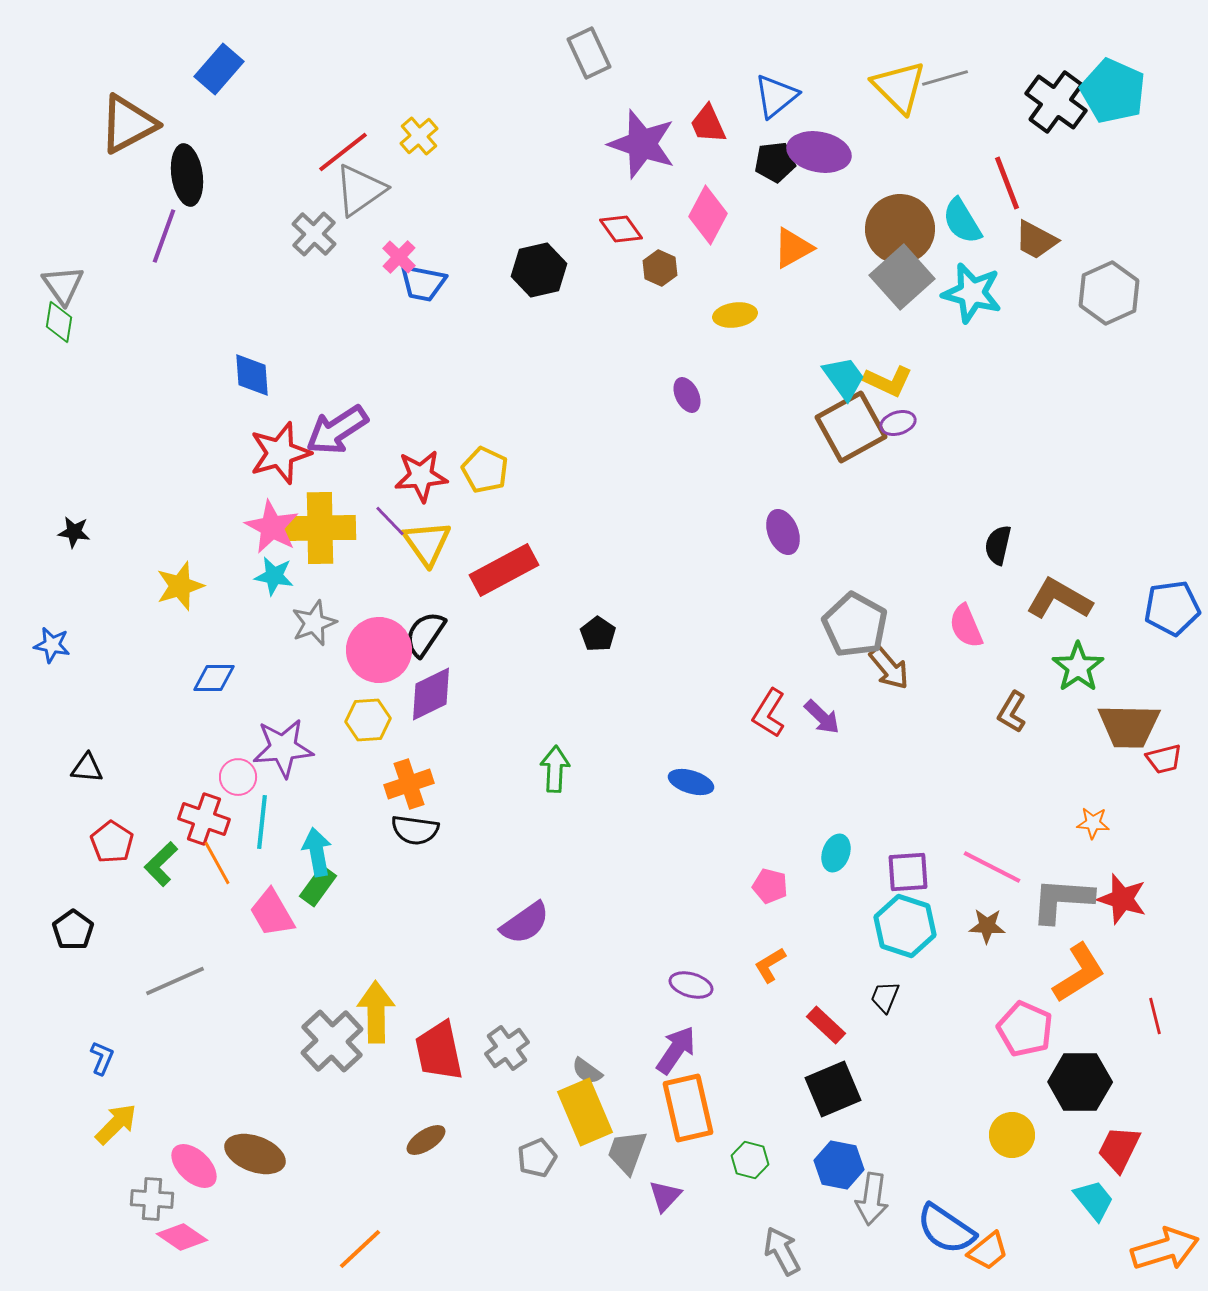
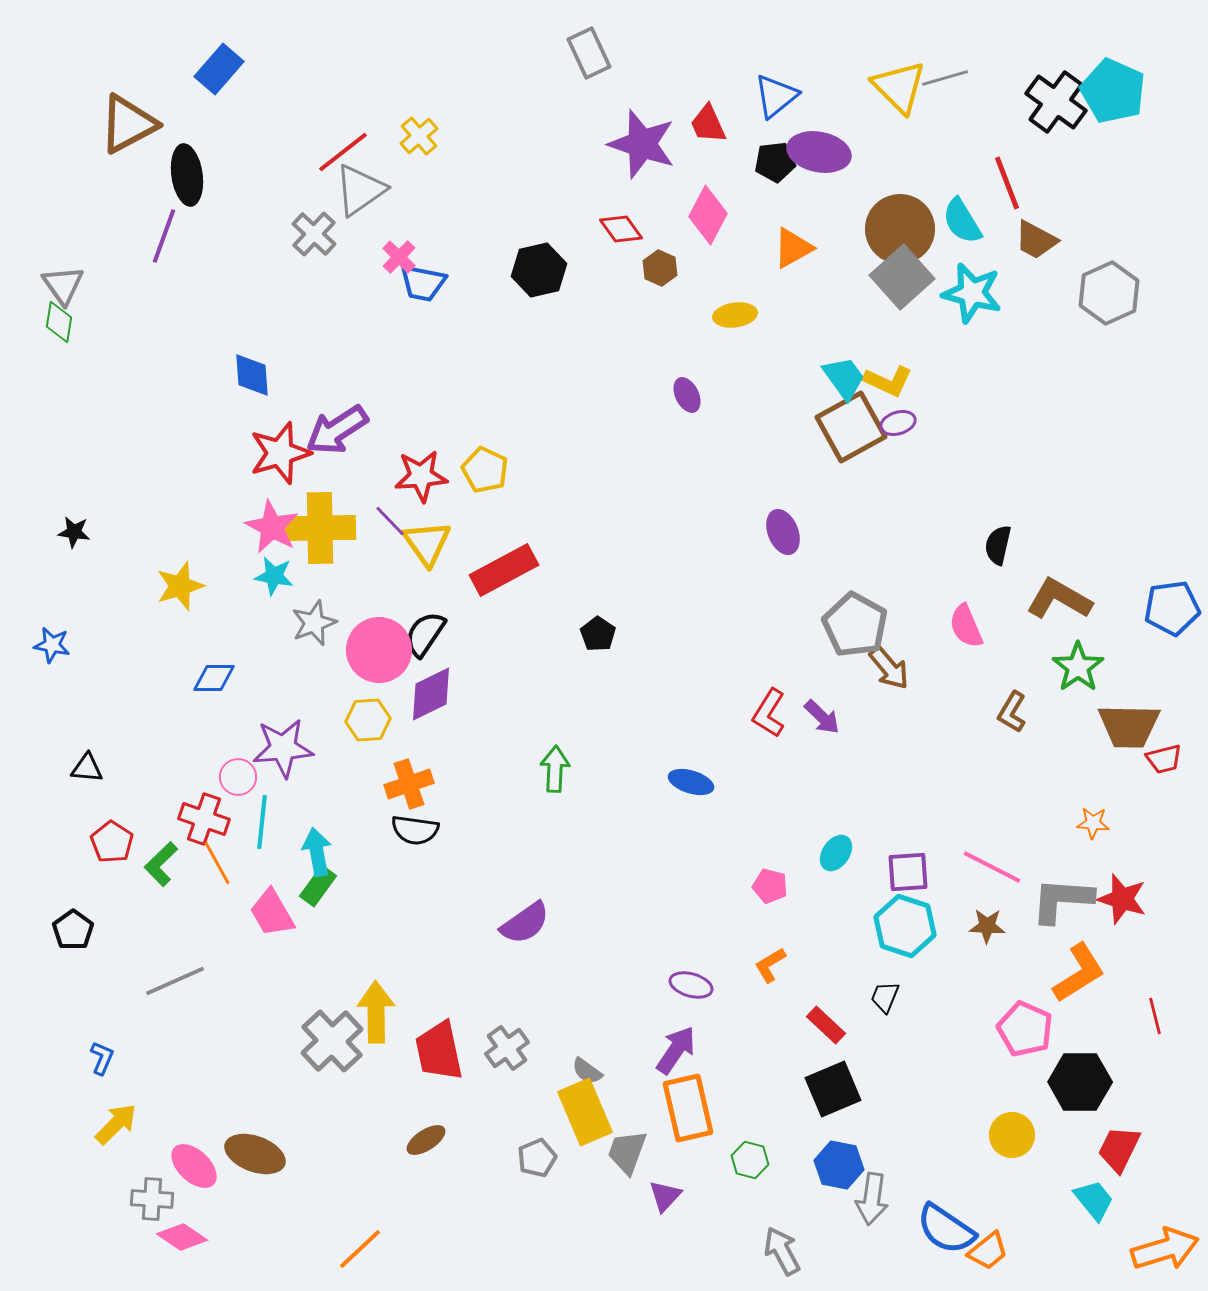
cyan ellipse at (836, 853): rotated 15 degrees clockwise
